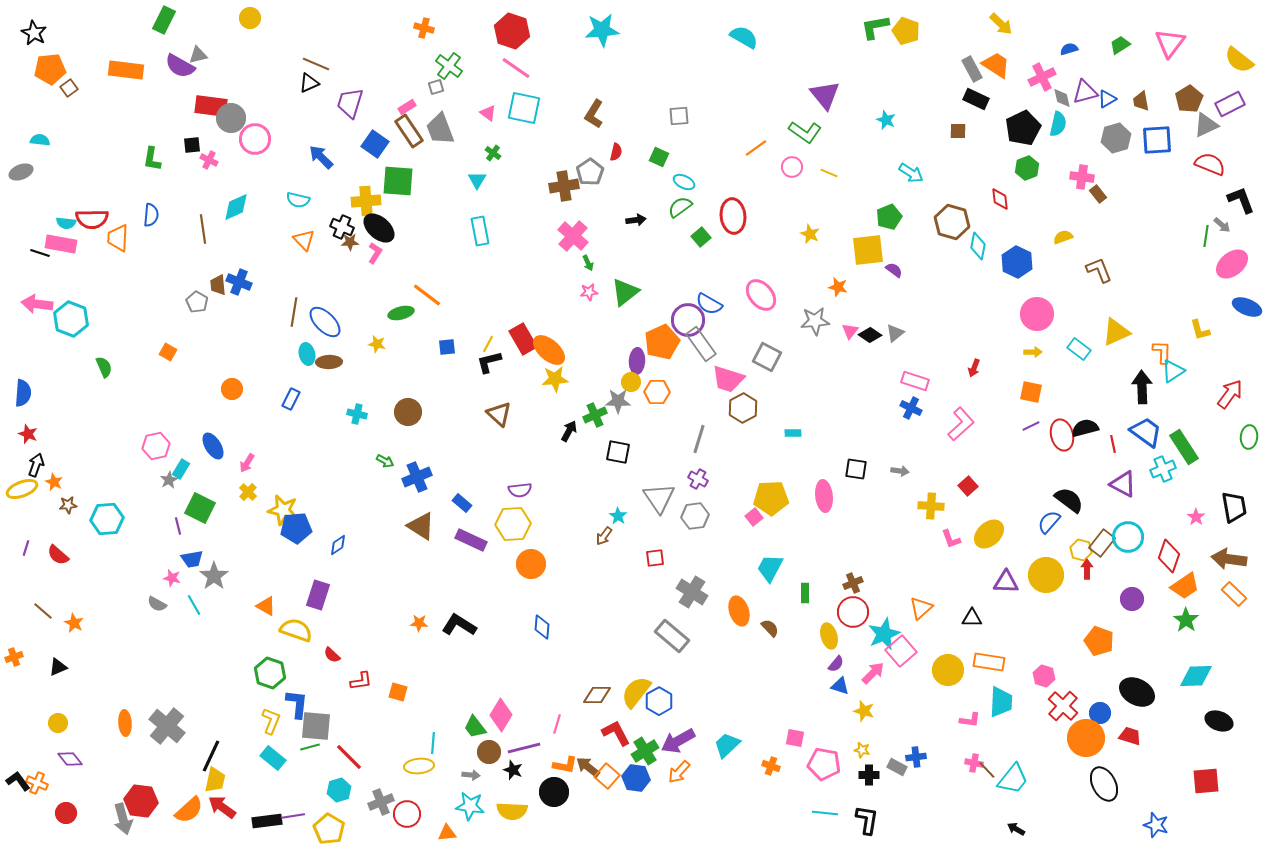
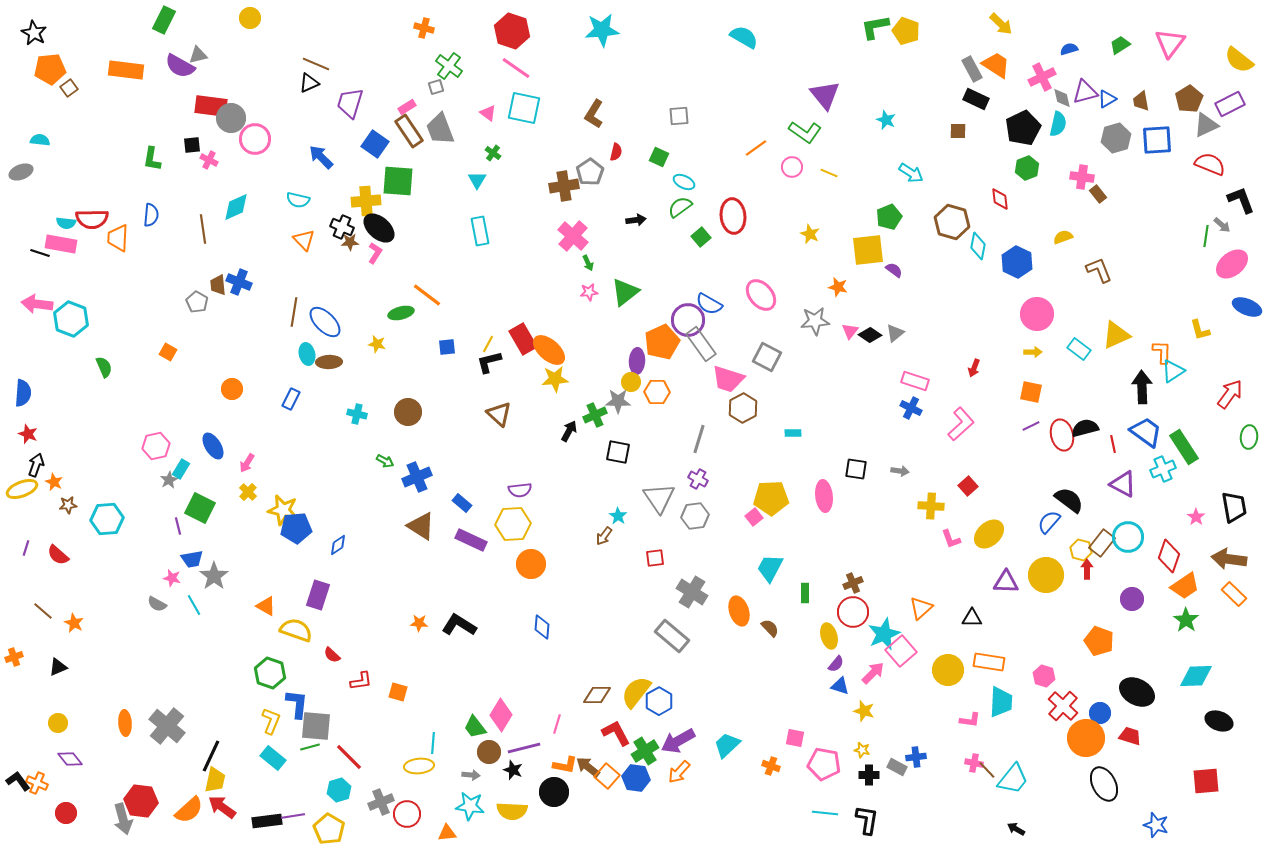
yellow triangle at (1116, 332): moved 3 px down
